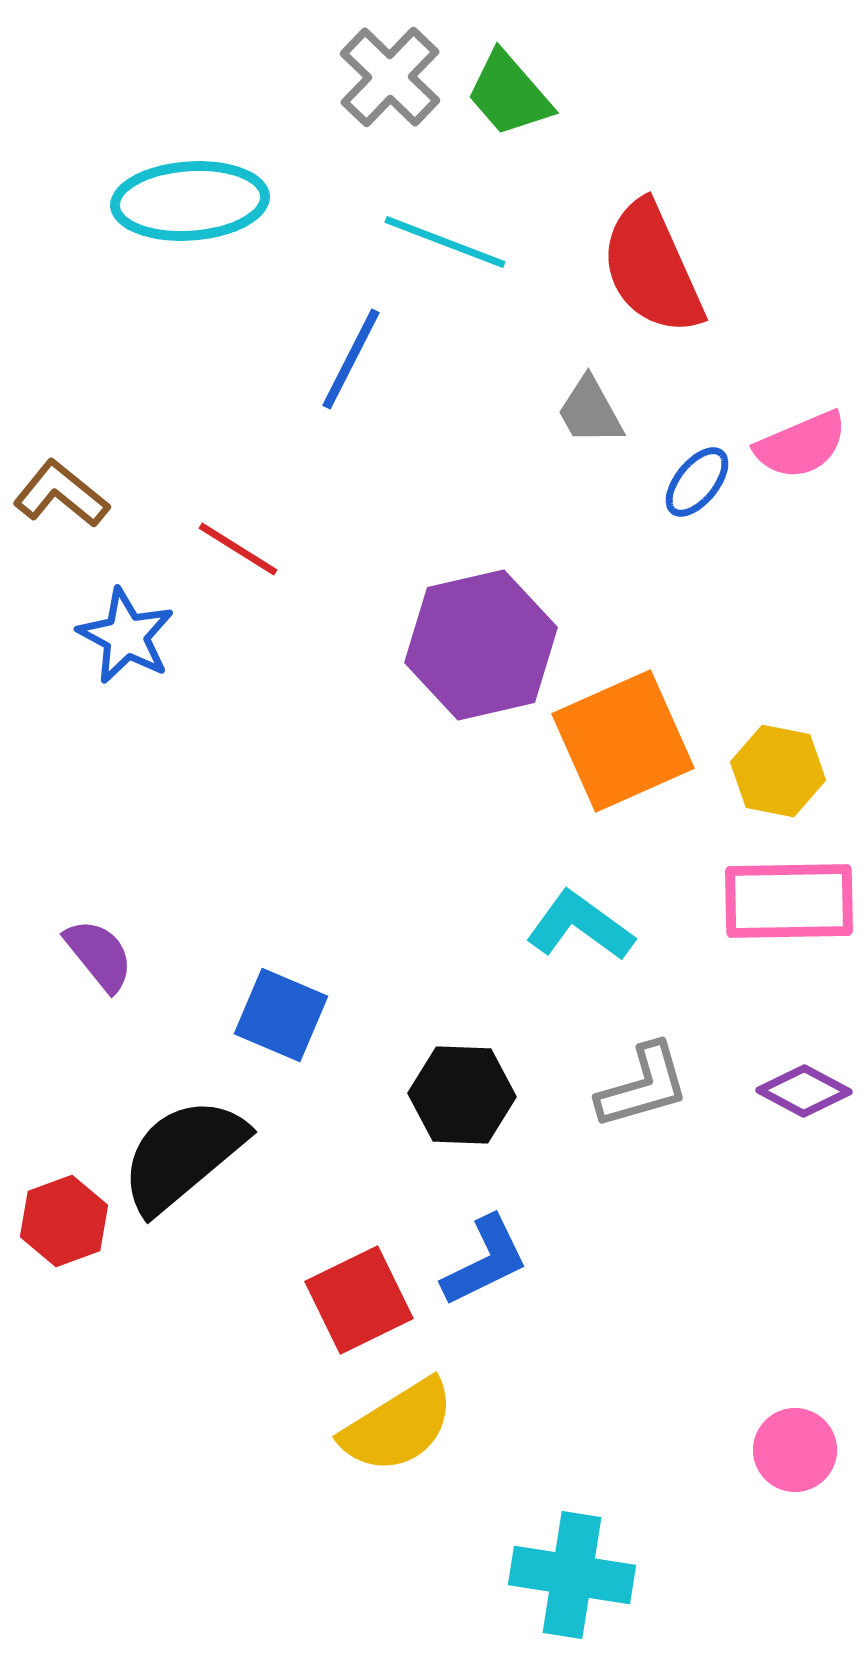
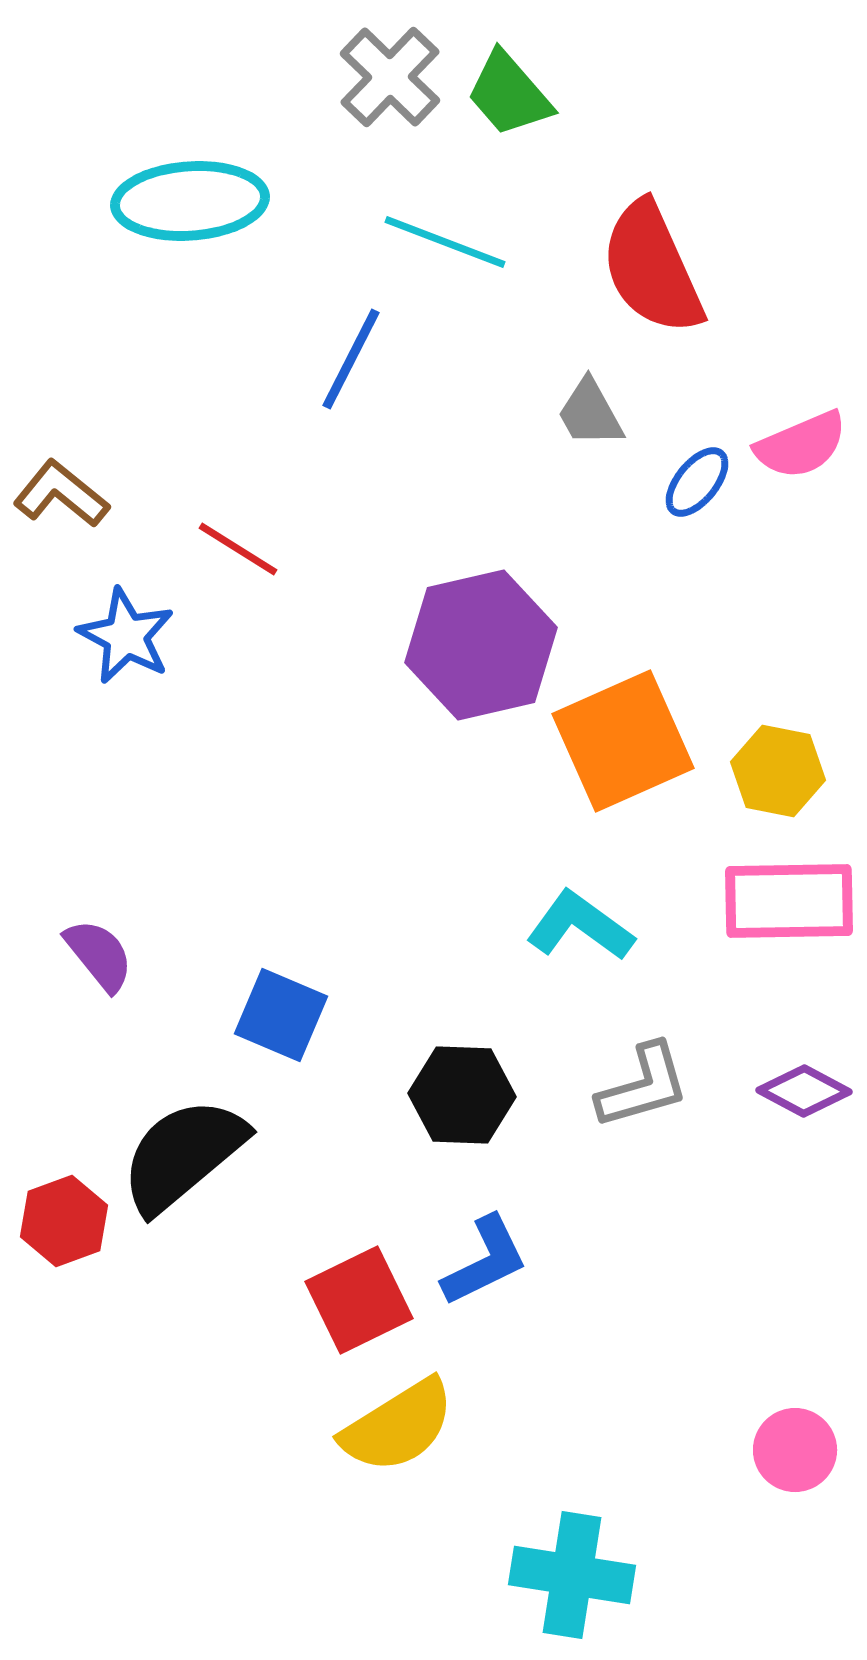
gray trapezoid: moved 2 px down
